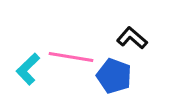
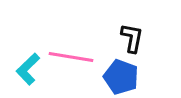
black L-shape: rotated 60 degrees clockwise
blue pentagon: moved 7 px right, 1 px down
